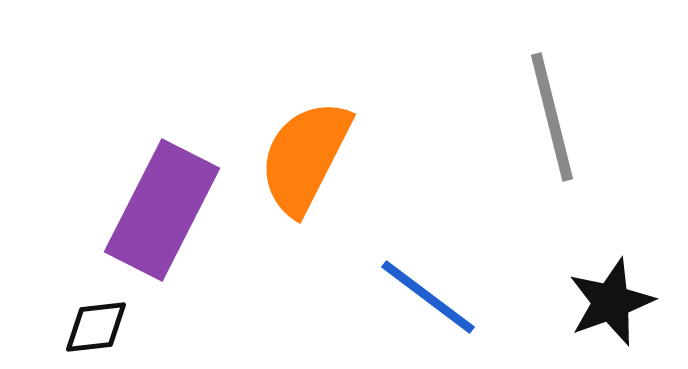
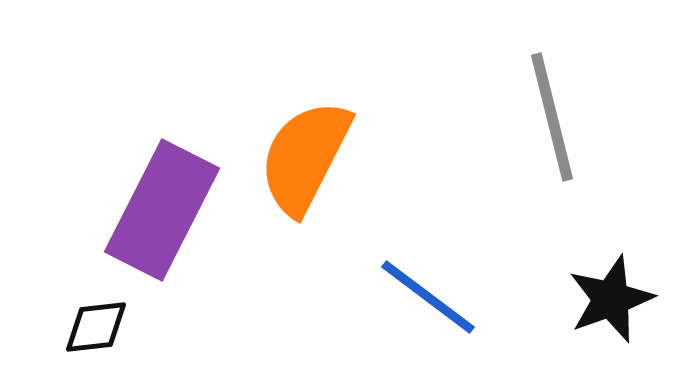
black star: moved 3 px up
